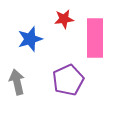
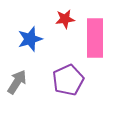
red star: moved 1 px right
gray arrow: rotated 45 degrees clockwise
